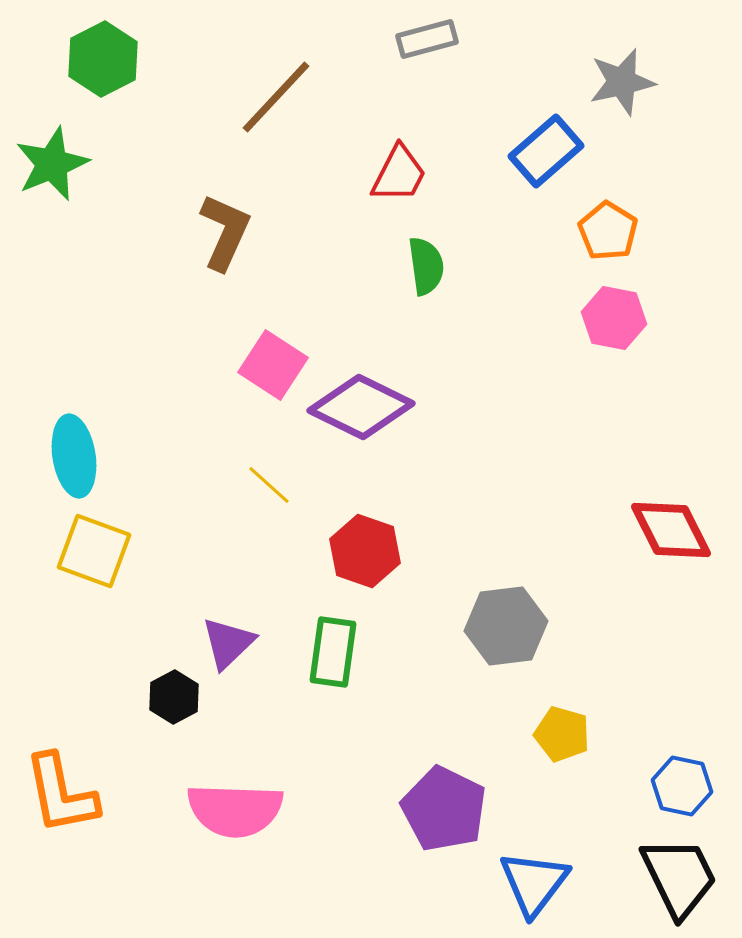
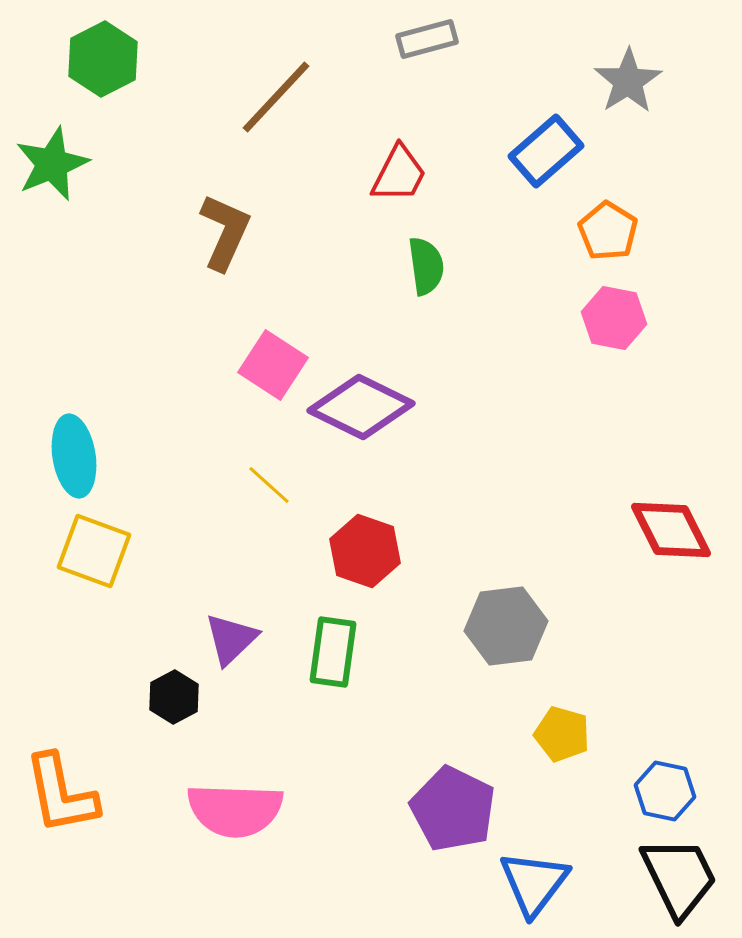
gray star: moved 6 px right, 1 px up; rotated 20 degrees counterclockwise
purple triangle: moved 3 px right, 4 px up
blue hexagon: moved 17 px left, 5 px down
purple pentagon: moved 9 px right
